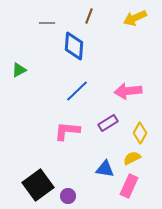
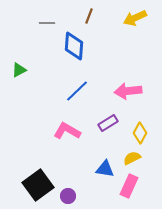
pink L-shape: rotated 24 degrees clockwise
